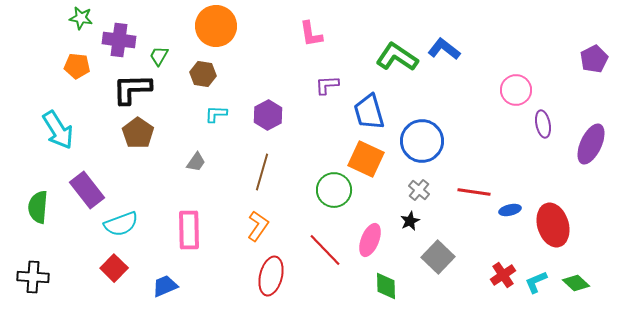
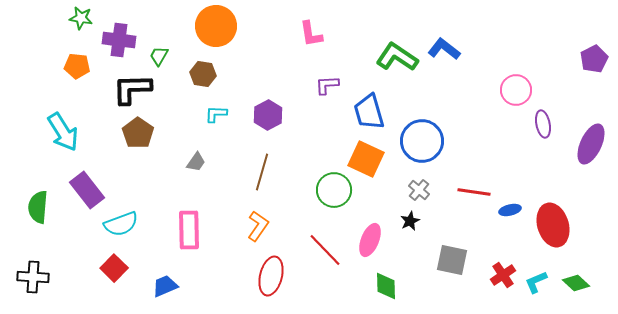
cyan arrow at (58, 130): moved 5 px right, 2 px down
gray square at (438, 257): moved 14 px right, 3 px down; rotated 32 degrees counterclockwise
